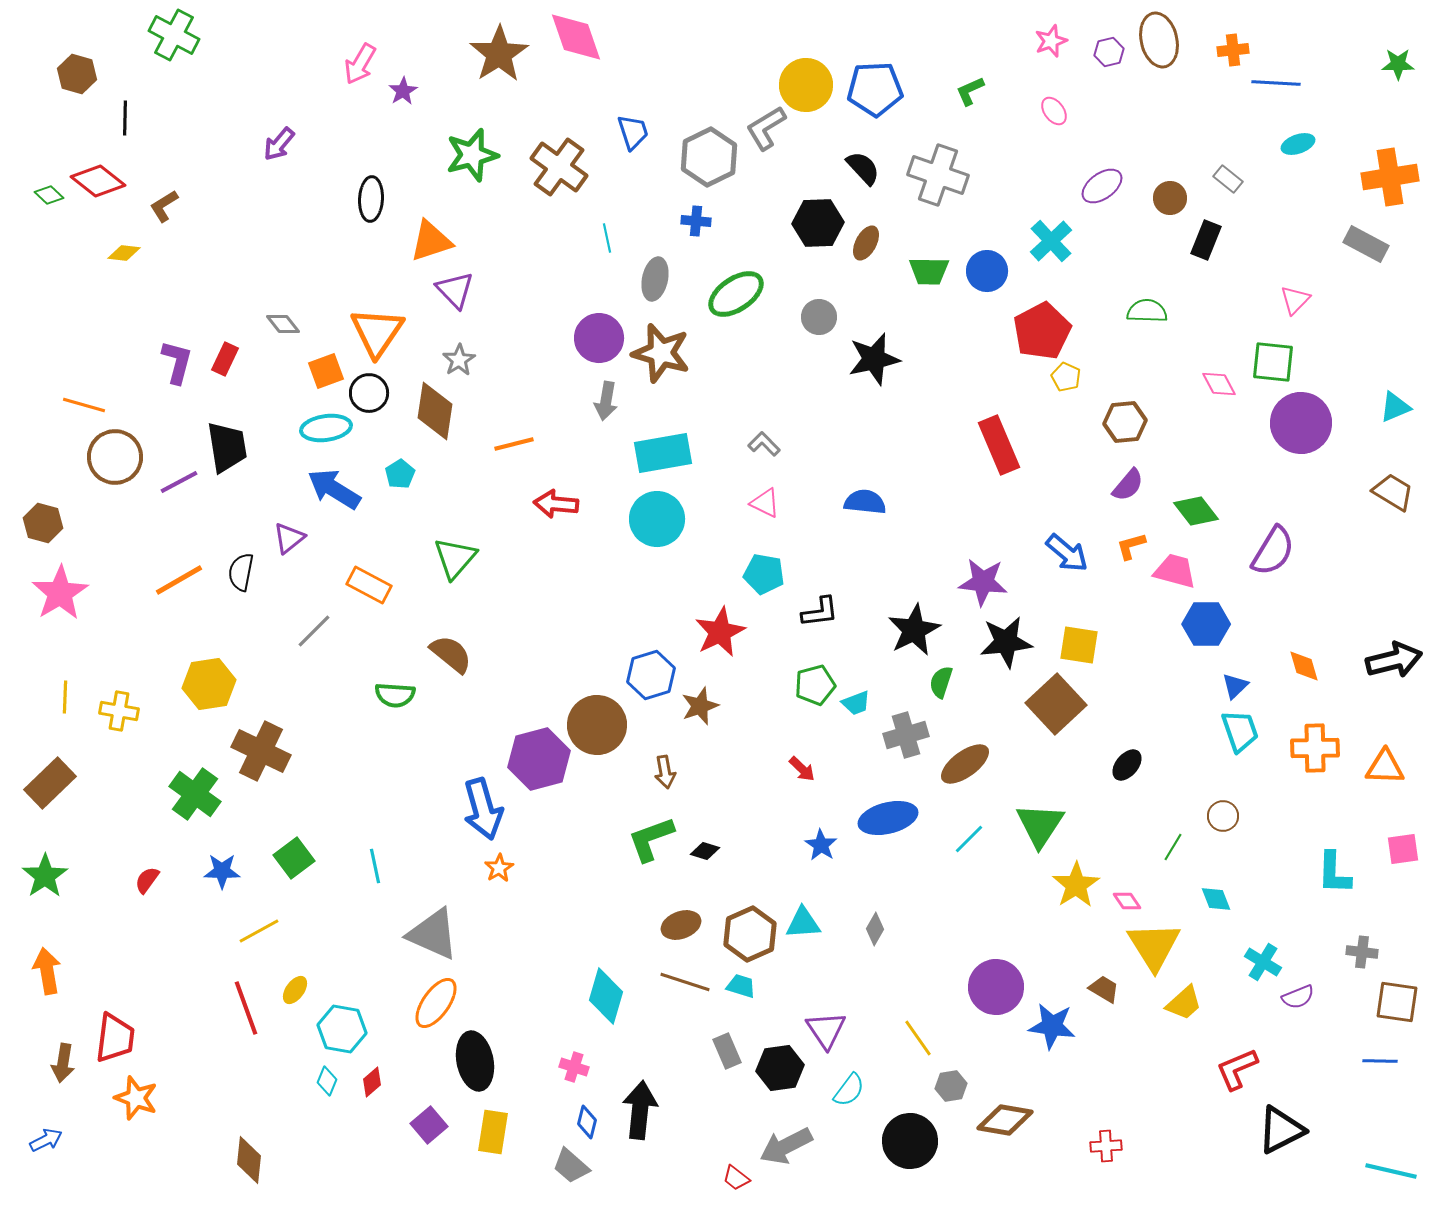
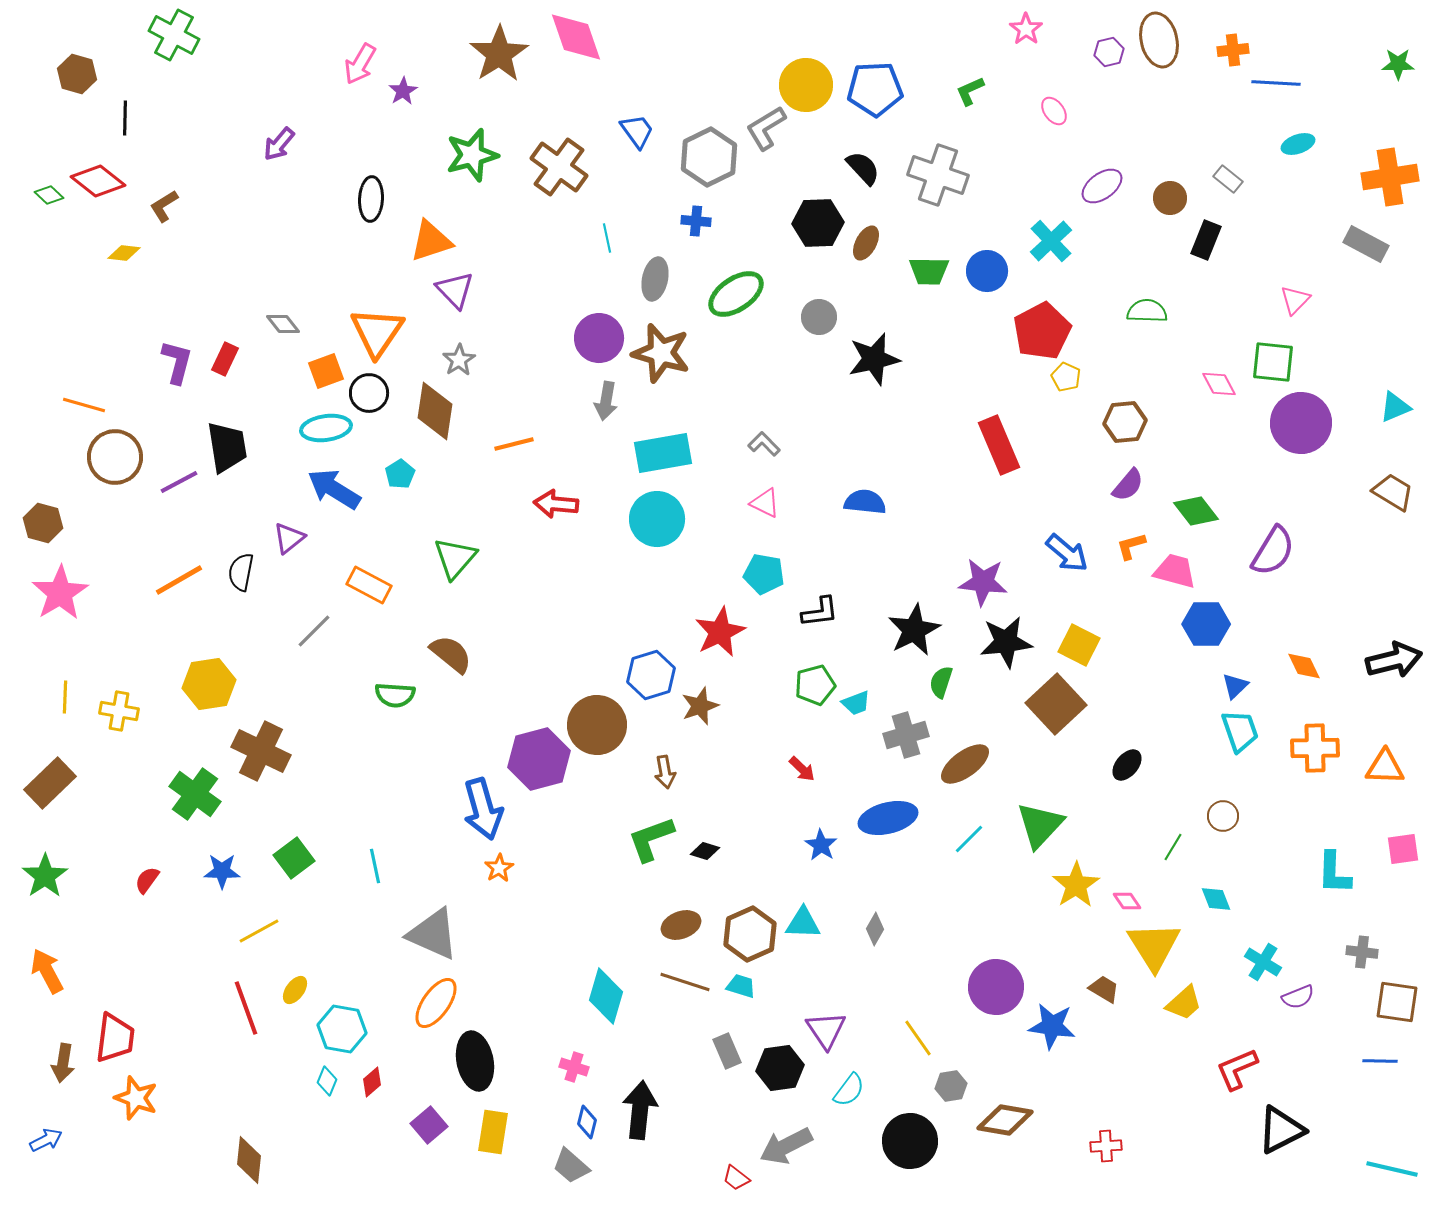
pink star at (1051, 41): moved 25 px left, 12 px up; rotated 16 degrees counterclockwise
blue trapezoid at (633, 132): moved 4 px right, 1 px up; rotated 18 degrees counterclockwise
yellow square at (1079, 645): rotated 18 degrees clockwise
orange diamond at (1304, 666): rotated 9 degrees counterclockwise
green triangle at (1040, 825): rotated 10 degrees clockwise
cyan triangle at (803, 923): rotated 6 degrees clockwise
orange arrow at (47, 971): rotated 18 degrees counterclockwise
cyan line at (1391, 1171): moved 1 px right, 2 px up
